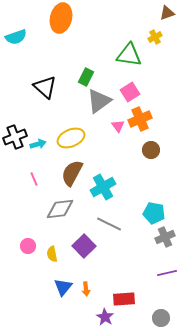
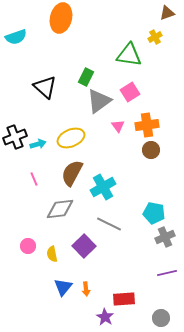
orange cross: moved 7 px right, 6 px down; rotated 15 degrees clockwise
